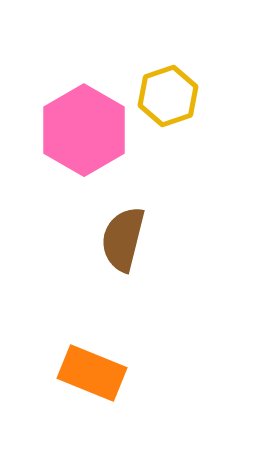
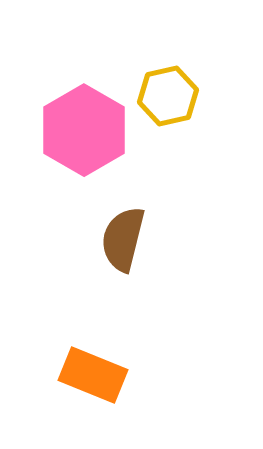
yellow hexagon: rotated 6 degrees clockwise
orange rectangle: moved 1 px right, 2 px down
